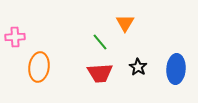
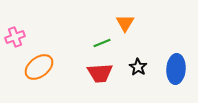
pink cross: rotated 18 degrees counterclockwise
green line: moved 2 px right, 1 px down; rotated 72 degrees counterclockwise
orange ellipse: rotated 44 degrees clockwise
